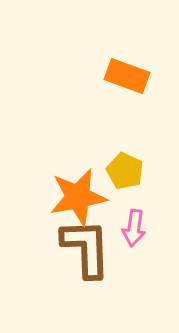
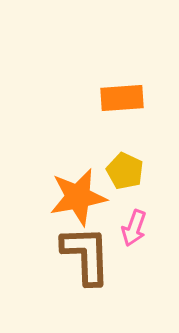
orange rectangle: moved 5 px left, 22 px down; rotated 24 degrees counterclockwise
pink arrow: rotated 12 degrees clockwise
brown L-shape: moved 7 px down
